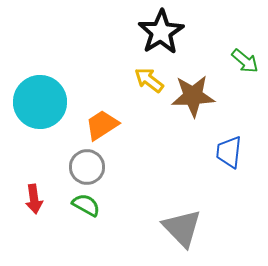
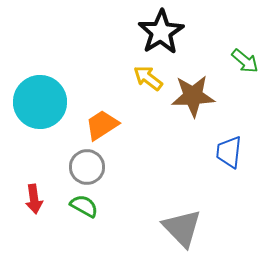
yellow arrow: moved 1 px left, 2 px up
green semicircle: moved 2 px left, 1 px down
